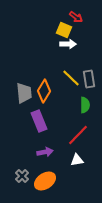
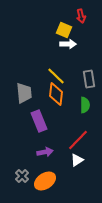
red arrow: moved 5 px right, 1 px up; rotated 40 degrees clockwise
yellow line: moved 15 px left, 2 px up
orange diamond: moved 12 px right, 3 px down; rotated 25 degrees counterclockwise
red line: moved 5 px down
white triangle: rotated 24 degrees counterclockwise
